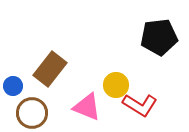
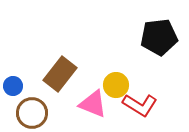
brown rectangle: moved 10 px right, 5 px down
pink triangle: moved 6 px right, 3 px up
